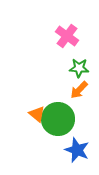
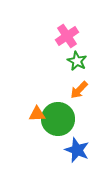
pink cross: rotated 20 degrees clockwise
green star: moved 2 px left, 7 px up; rotated 24 degrees clockwise
orange triangle: rotated 42 degrees counterclockwise
